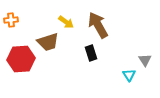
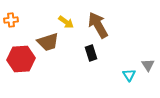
gray triangle: moved 3 px right, 5 px down
